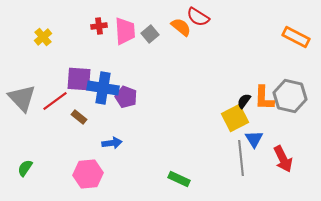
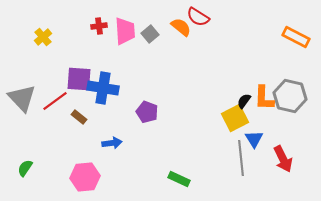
purple pentagon: moved 21 px right, 15 px down
pink hexagon: moved 3 px left, 3 px down
